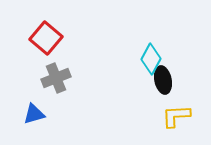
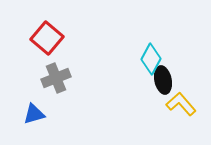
red square: moved 1 px right
yellow L-shape: moved 5 px right, 12 px up; rotated 52 degrees clockwise
